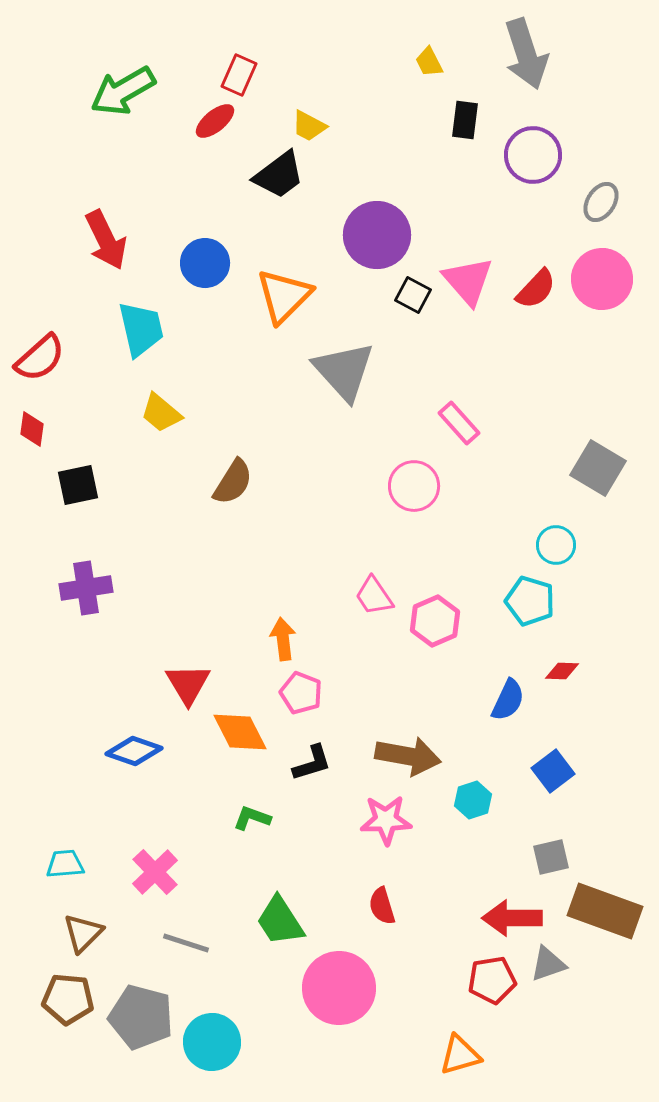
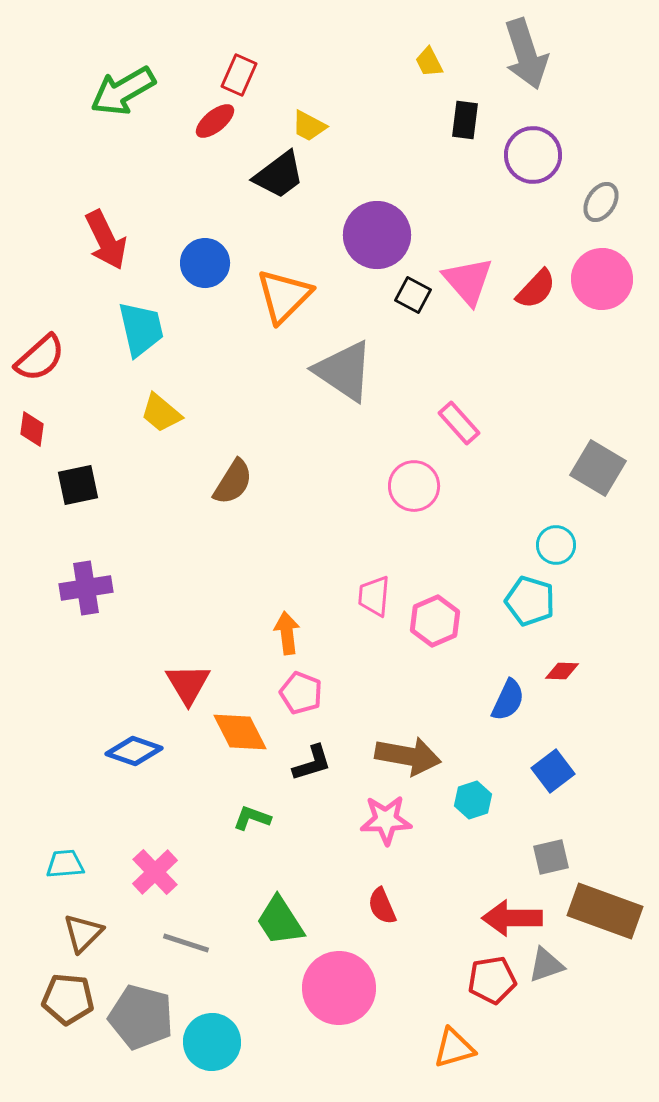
gray triangle at (344, 371): rotated 14 degrees counterclockwise
pink trapezoid at (374, 596): rotated 39 degrees clockwise
orange arrow at (283, 639): moved 4 px right, 6 px up
red semicircle at (382, 906): rotated 6 degrees counterclockwise
gray triangle at (548, 964): moved 2 px left, 1 px down
orange triangle at (460, 1055): moved 6 px left, 7 px up
